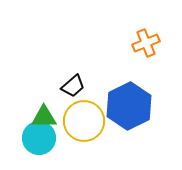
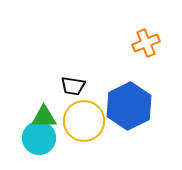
black trapezoid: rotated 50 degrees clockwise
